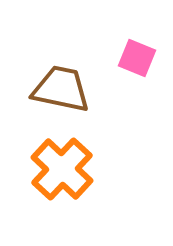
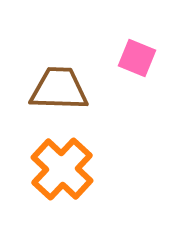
brown trapezoid: moved 2 px left; rotated 10 degrees counterclockwise
